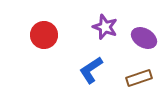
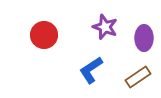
purple ellipse: rotated 60 degrees clockwise
brown rectangle: moved 1 px left, 1 px up; rotated 15 degrees counterclockwise
